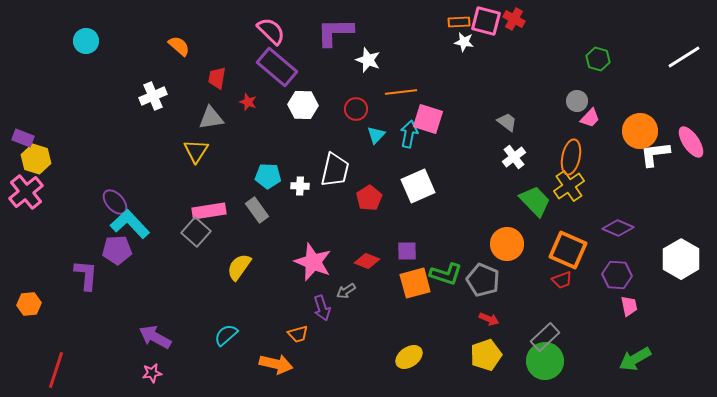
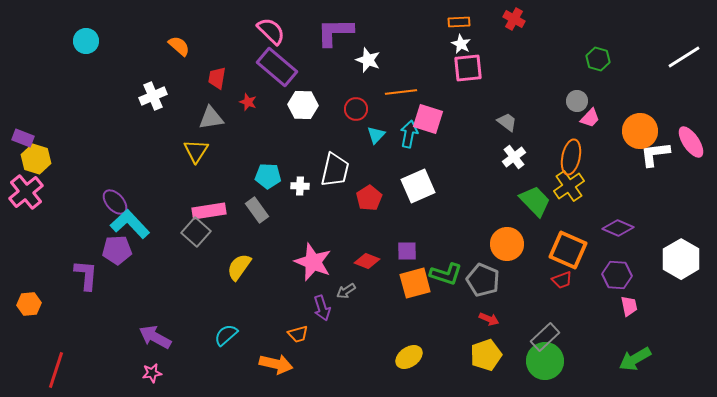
pink square at (486, 21): moved 18 px left, 47 px down; rotated 20 degrees counterclockwise
white star at (464, 42): moved 3 px left, 2 px down; rotated 18 degrees clockwise
